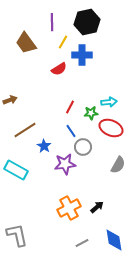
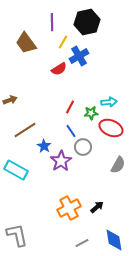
blue cross: moved 3 px left, 1 px down; rotated 30 degrees counterclockwise
purple star: moved 4 px left, 3 px up; rotated 25 degrees counterclockwise
